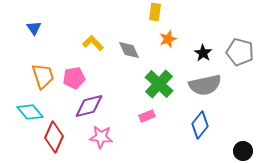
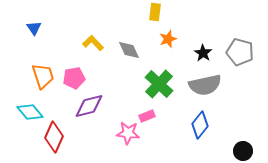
pink star: moved 27 px right, 4 px up
